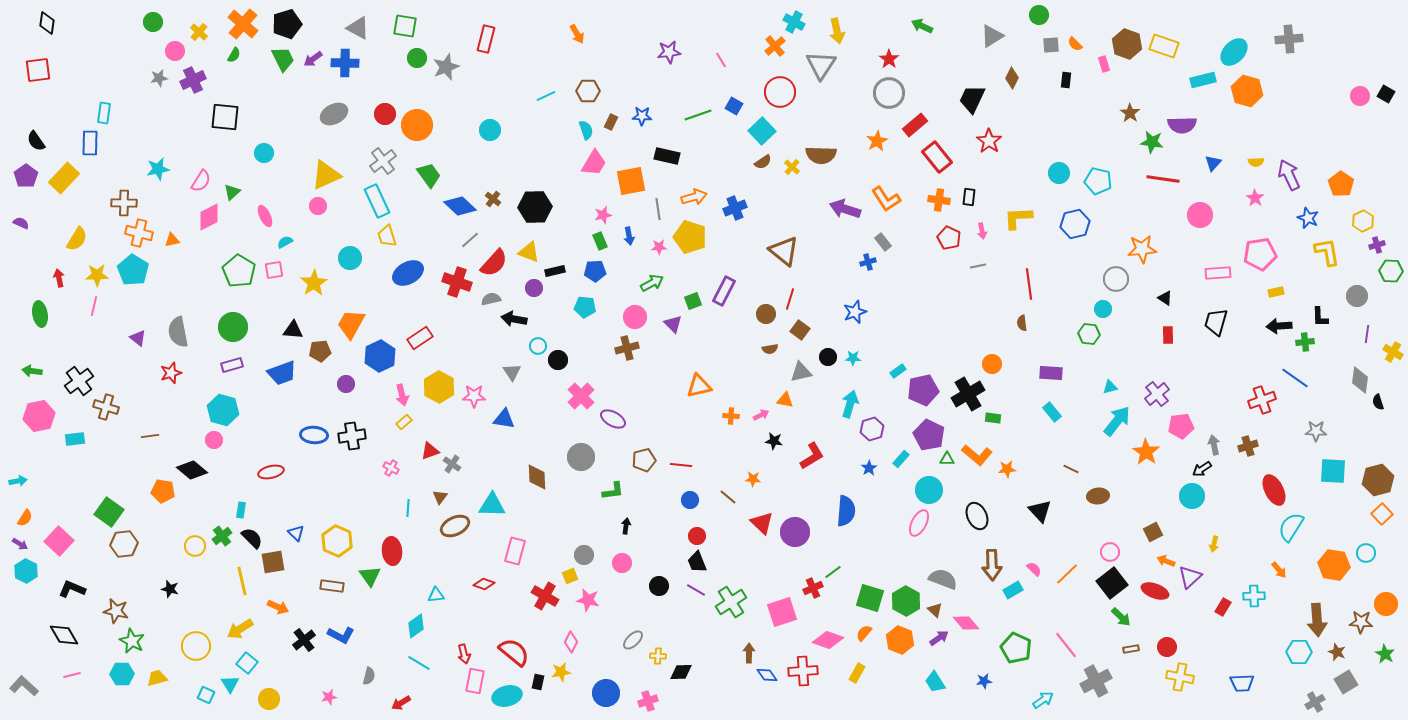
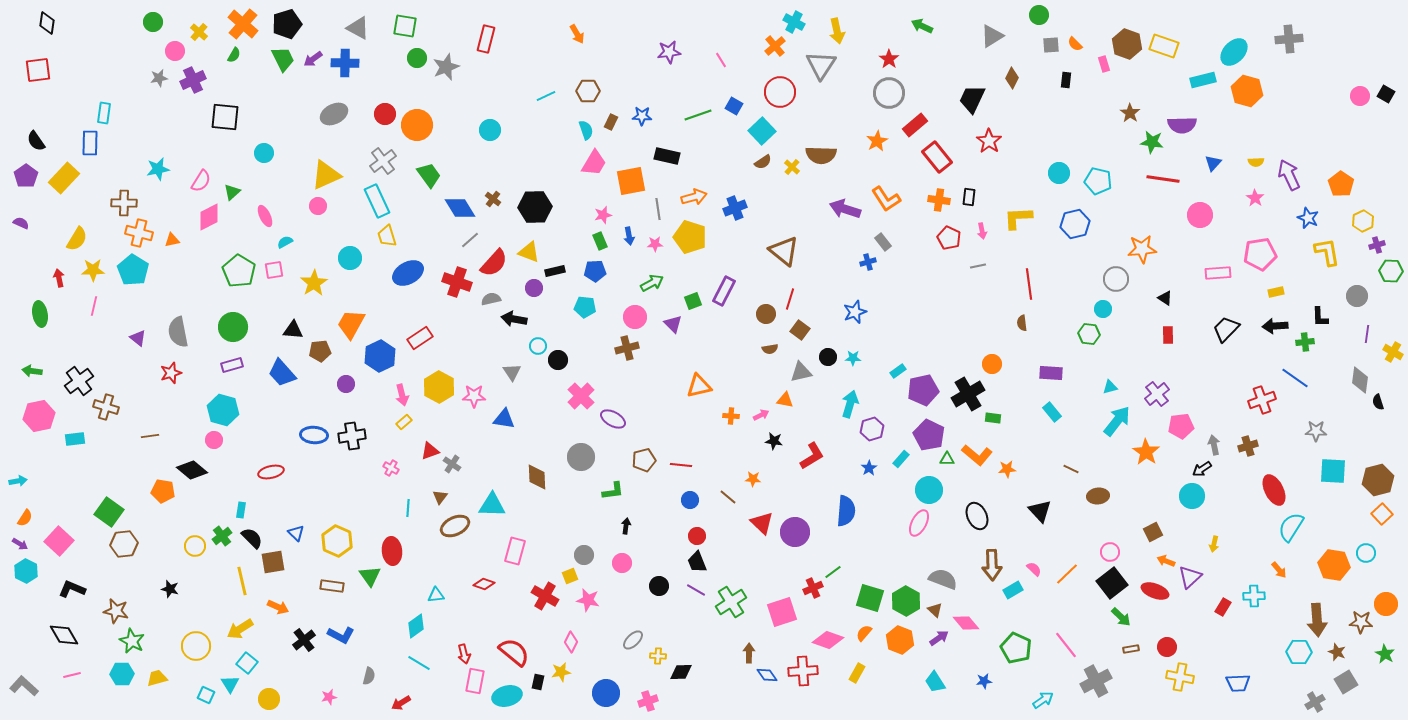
blue diamond at (460, 206): moved 2 px down; rotated 16 degrees clockwise
pink star at (659, 247): moved 4 px left, 3 px up
yellow star at (97, 275): moved 4 px left, 5 px up
black trapezoid at (1216, 322): moved 10 px right, 7 px down; rotated 28 degrees clockwise
black arrow at (1279, 326): moved 4 px left
blue trapezoid at (282, 373): rotated 68 degrees clockwise
blue trapezoid at (1242, 683): moved 4 px left
